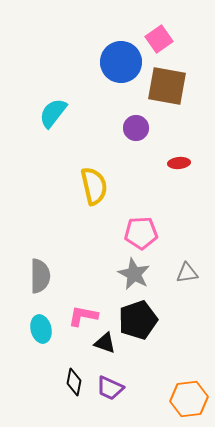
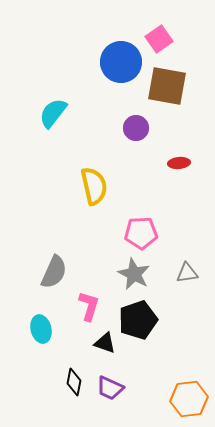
gray semicircle: moved 14 px right, 4 px up; rotated 24 degrees clockwise
pink L-shape: moved 6 px right, 10 px up; rotated 96 degrees clockwise
